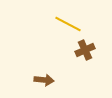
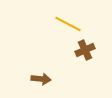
brown arrow: moved 3 px left, 1 px up
